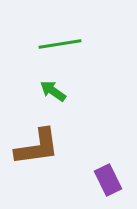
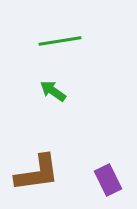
green line: moved 3 px up
brown L-shape: moved 26 px down
